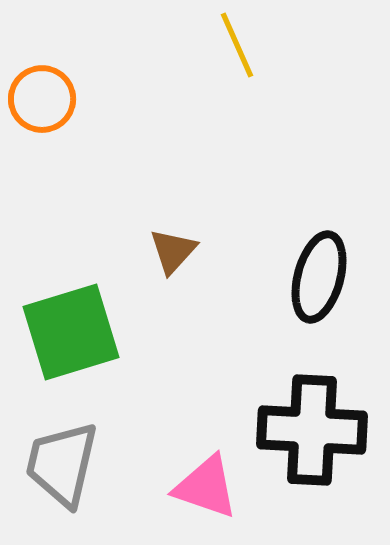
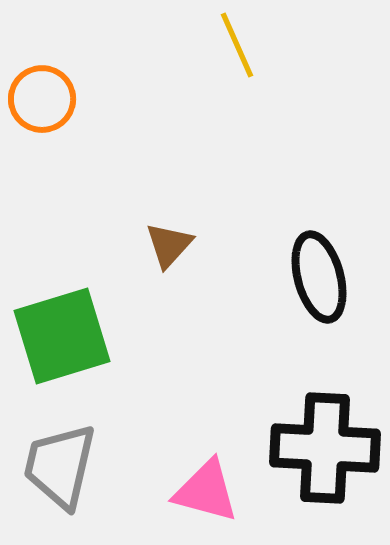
brown triangle: moved 4 px left, 6 px up
black ellipse: rotated 30 degrees counterclockwise
green square: moved 9 px left, 4 px down
black cross: moved 13 px right, 18 px down
gray trapezoid: moved 2 px left, 2 px down
pink triangle: moved 4 px down; rotated 4 degrees counterclockwise
